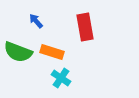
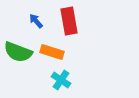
red rectangle: moved 16 px left, 6 px up
cyan cross: moved 2 px down
